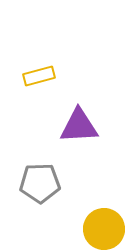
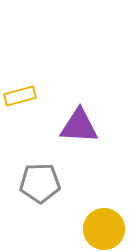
yellow rectangle: moved 19 px left, 20 px down
purple triangle: rotated 6 degrees clockwise
